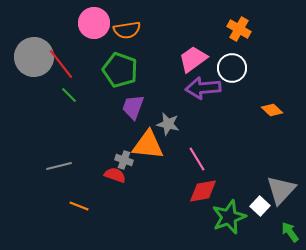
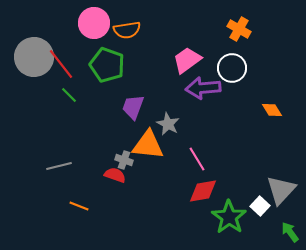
pink trapezoid: moved 6 px left, 1 px down
green pentagon: moved 13 px left, 5 px up
orange diamond: rotated 15 degrees clockwise
gray star: rotated 15 degrees clockwise
green star: rotated 16 degrees counterclockwise
